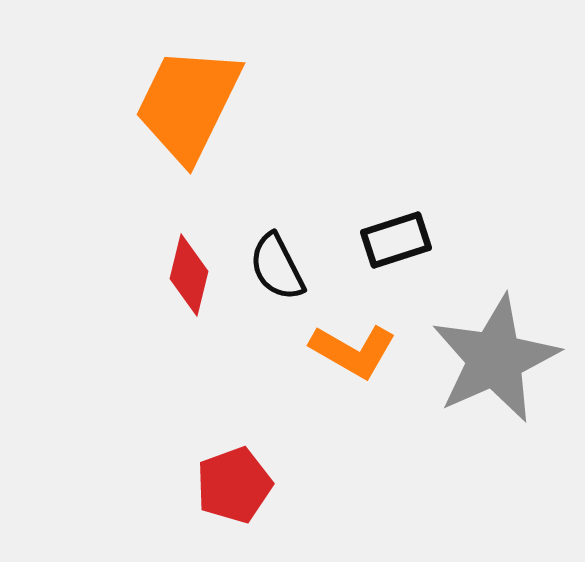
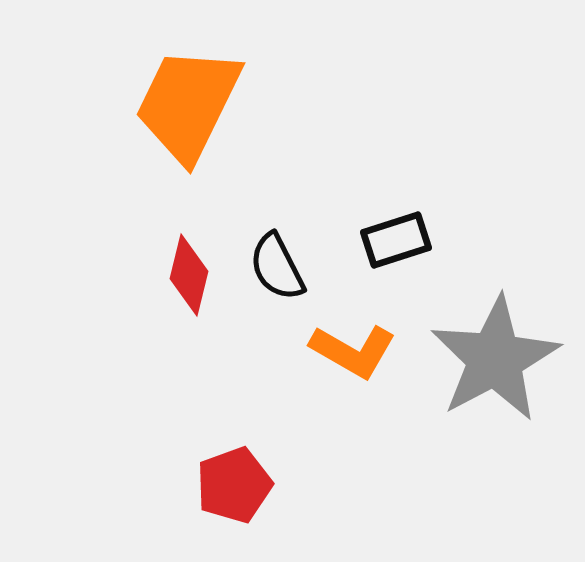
gray star: rotated 4 degrees counterclockwise
